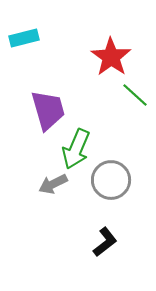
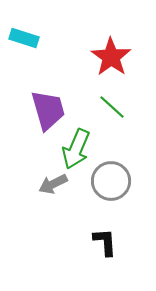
cyan rectangle: rotated 32 degrees clockwise
green line: moved 23 px left, 12 px down
gray circle: moved 1 px down
black L-shape: rotated 56 degrees counterclockwise
